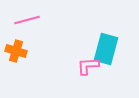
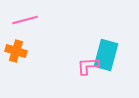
pink line: moved 2 px left
cyan rectangle: moved 6 px down
